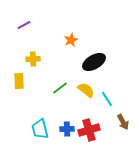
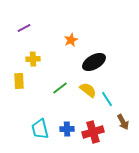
purple line: moved 3 px down
yellow semicircle: moved 2 px right
red cross: moved 4 px right, 2 px down
